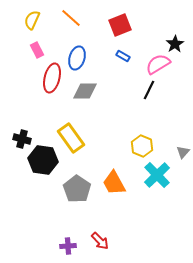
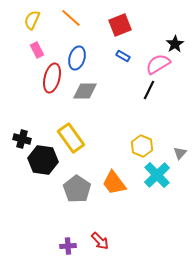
gray triangle: moved 3 px left, 1 px down
orange trapezoid: rotated 8 degrees counterclockwise
